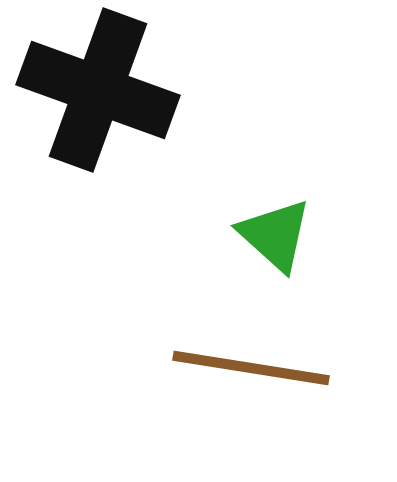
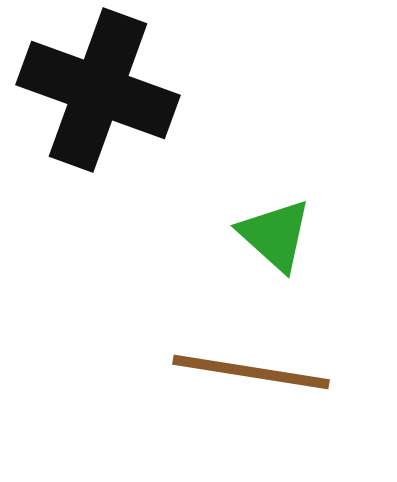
brown line: moved 4 px down
